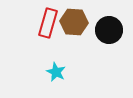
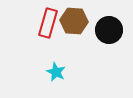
brown hexagon: moved 1 px up
